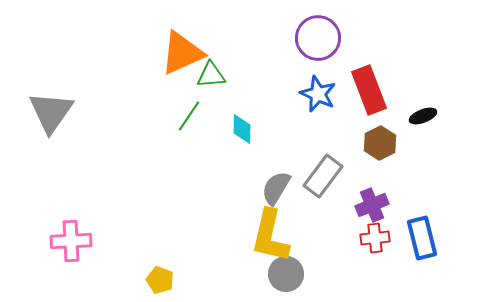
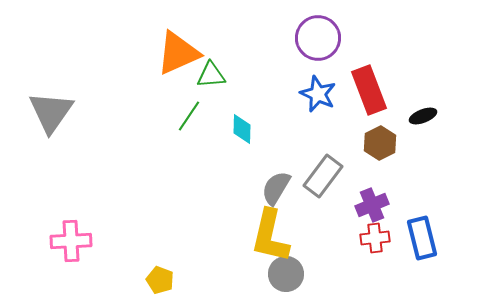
orange triangle: moved 4 px left
